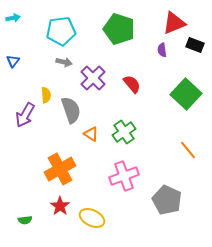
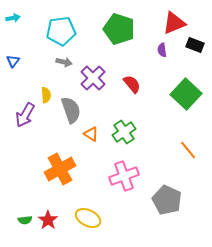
red star: moved 12 px left, 14 px down
yellow ellipse: moved 4 px left
